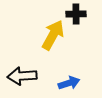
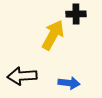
blue arrow: rotated 25 degrees clockwise
